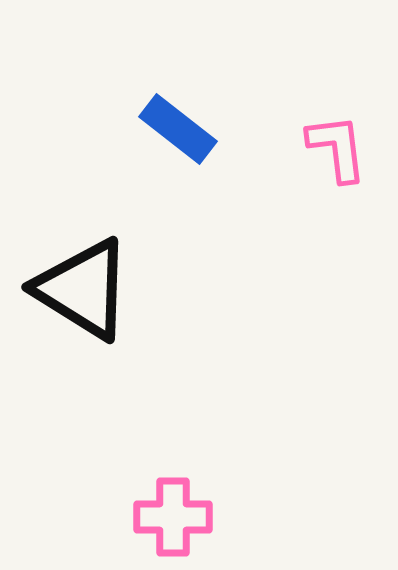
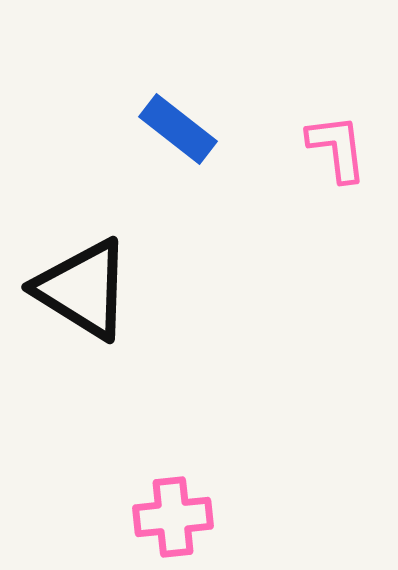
pink cross: rotated 6 degrees counterclockwise
